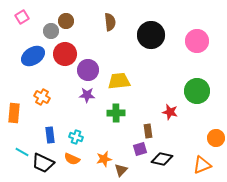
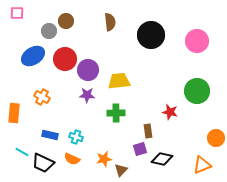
pink square: moved 5 px left, 4 px up; rotated 32 degrees clockwise
gray circle: moved 2 px left
red circle: moved 5 px down
blue rectangle: rotated 70 degrees counterclockwise
